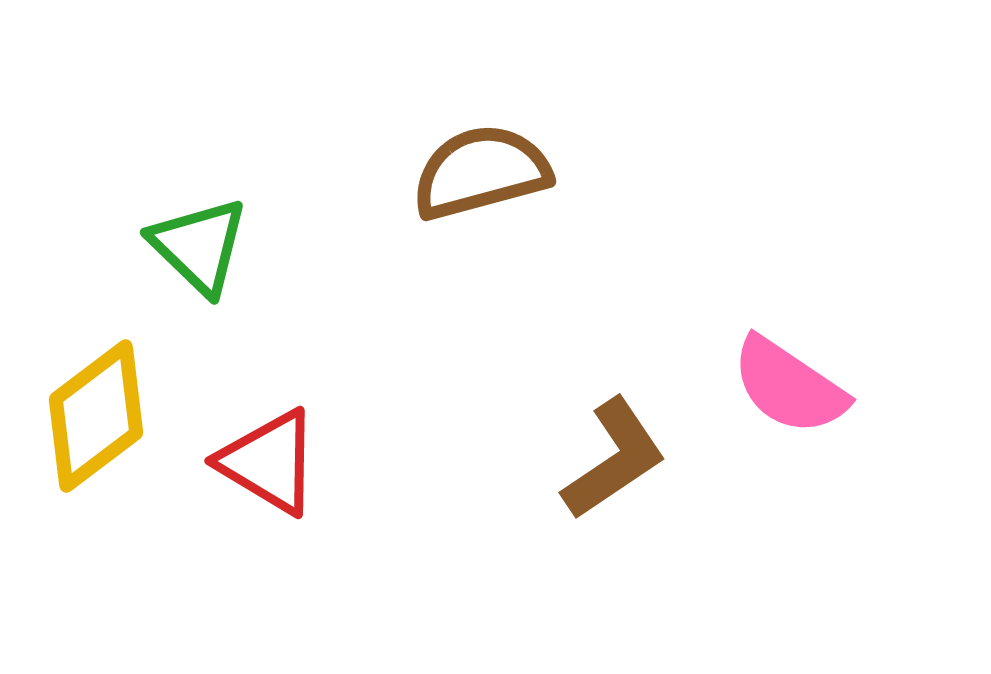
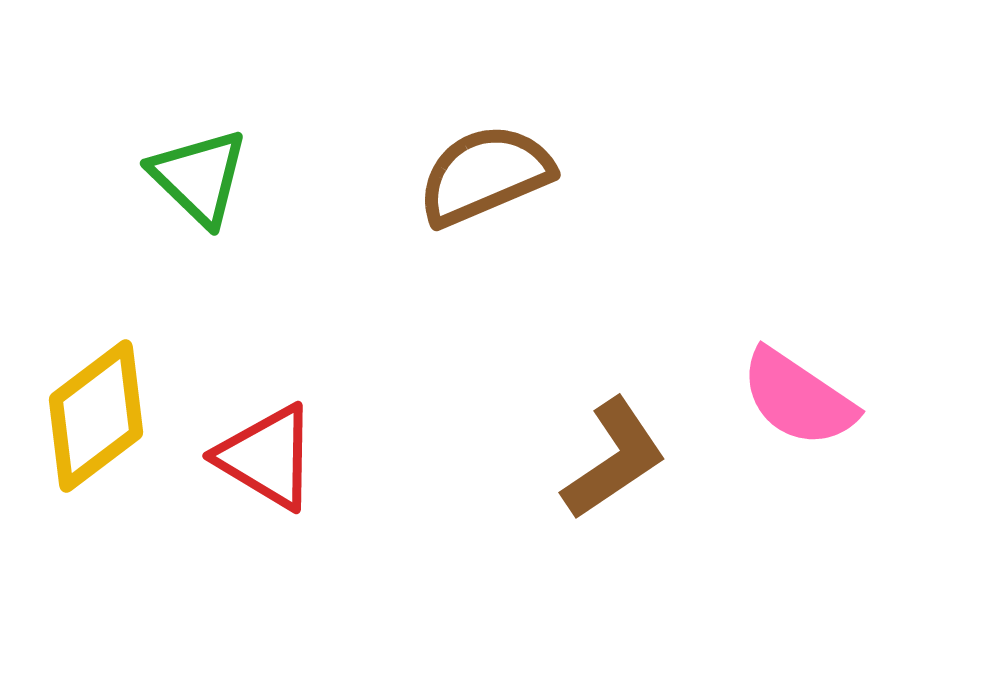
brown semicircle: moved 4 px right, 3 px down; rotated 8 degrees counterclockwise
green triangle: moved 69 px up
pink semicircle: moved 9 px right, 12 px down
red triangle: moved 2 px left, 5 px up
